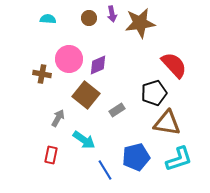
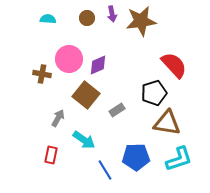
brown circle: moved 2 px left
brown star: moved 1 px right, 2 px up
blue pentagon: rotated 12 degrees clockwise
